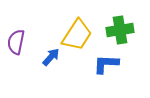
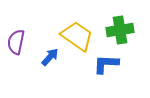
yellow trapezoid: moved 1 px down; rotated 88 degrees counterclockwise
blue arrow: moved 1 px left
